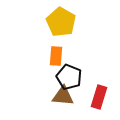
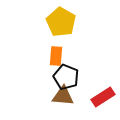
black pentagon: moved 3 px left
red rectangle: moved 4 px right; rotated 40 degrees clockwise
